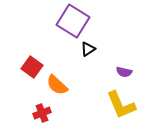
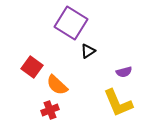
purple square: moved 2 px left, 2 px down
black triangle: moved 2 px down
purple semicircle: rotated 28 degrees counterclockwise
yellow L-shape: moved 3 px left, 2 px up
red cross: moved 8 px right, 3 px up
